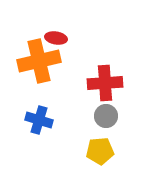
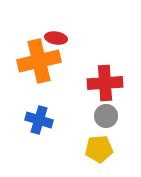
yellow pentagon: moved 1 px left, 2 px up
